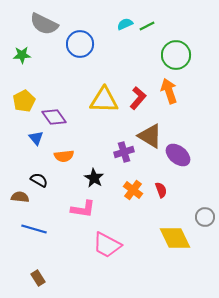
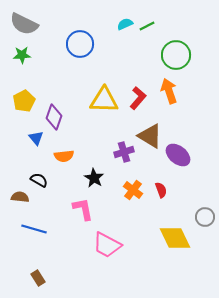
gray semicircle: moved 20 px left
purple diamond: rotated 55 degrees clockwise
pink L-shape: rotated 110 degrees counterclockwise
